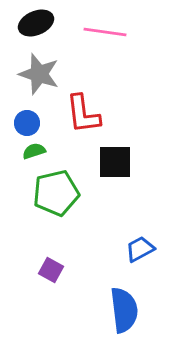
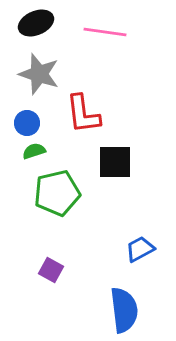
green pentagon: moved 1 px right
